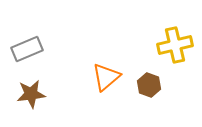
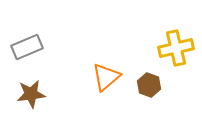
yellow cross: moved 1 px right, 3 px down
gray rectangle: moved 2 px up
